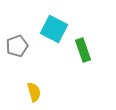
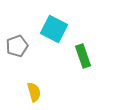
green rectangle: moved 6 px down
